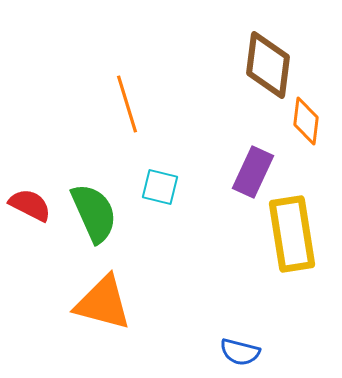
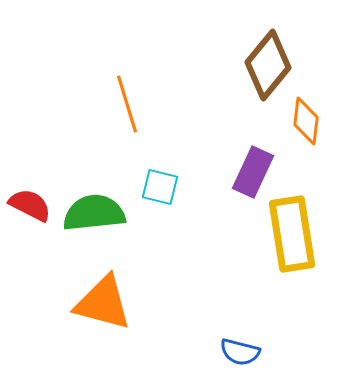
brown diamond: rotated 32 degrees clockwise
green semicircle: rotated 72 degrees counterclockwise
